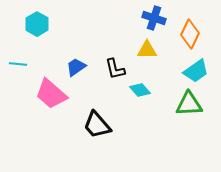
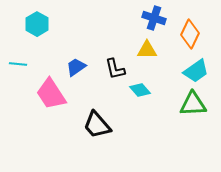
pink trapezoid: rotated 16 degrees clockwise
green triangle: moved 4 px right
